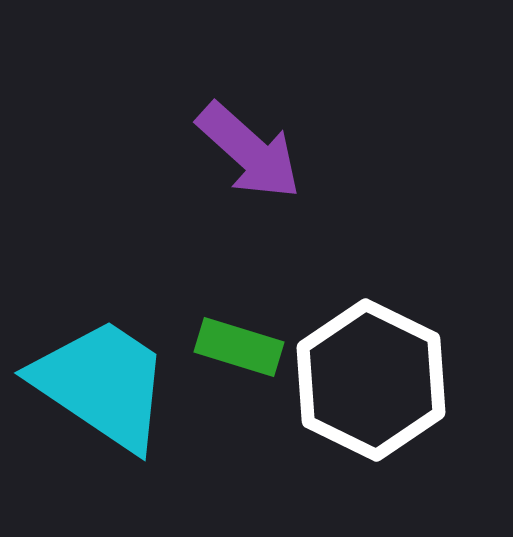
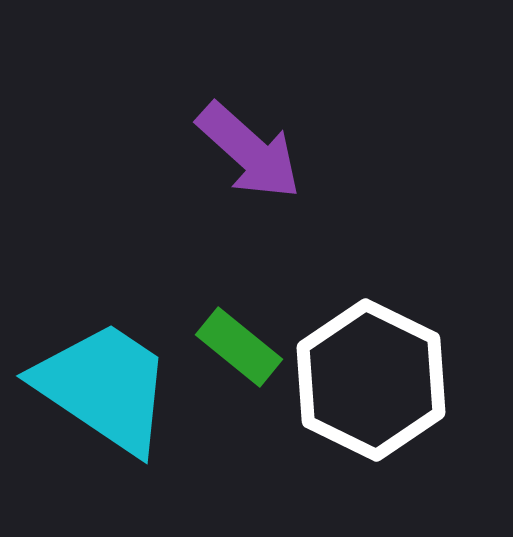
green rectangle: rotated 22 degrees clockwise
cyan trapezoid: moved 2 px right, 3 px down
